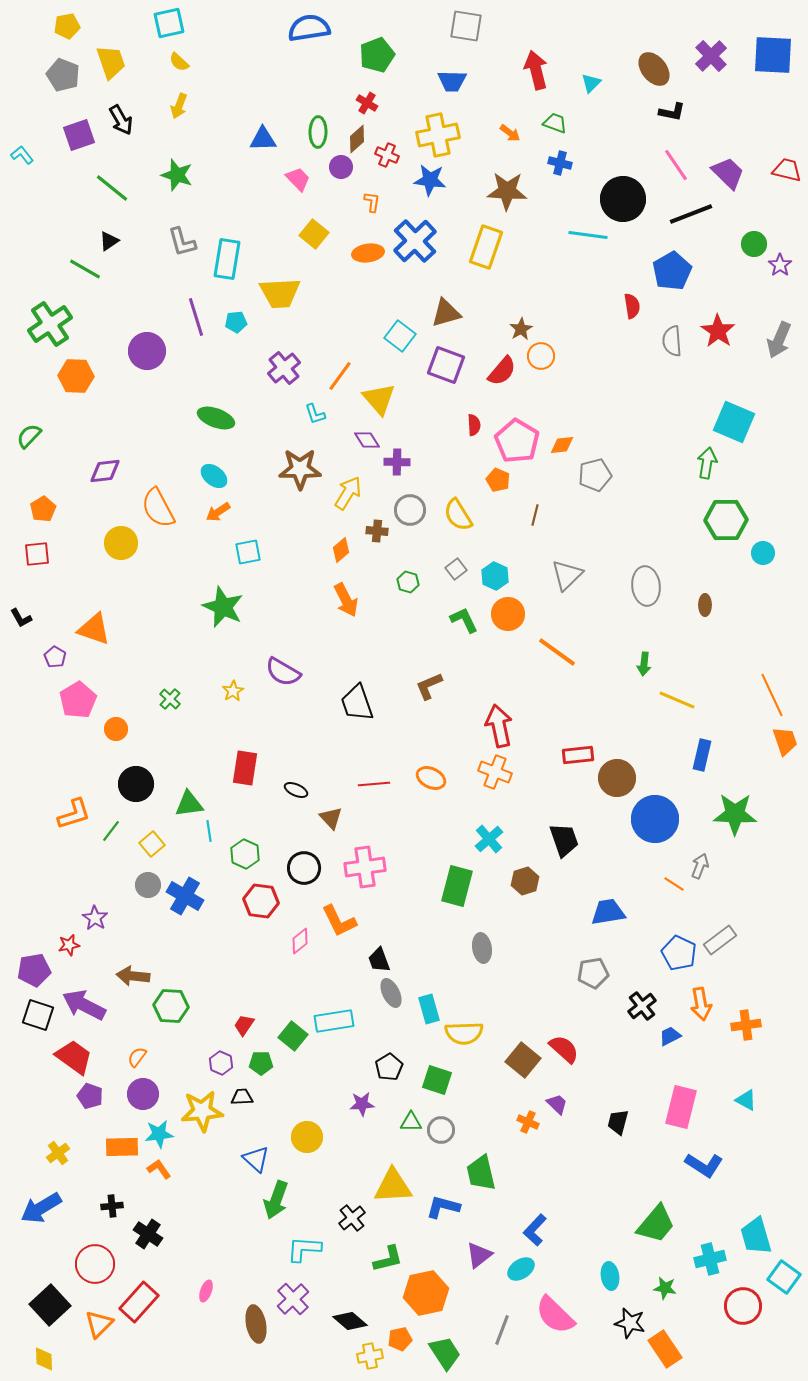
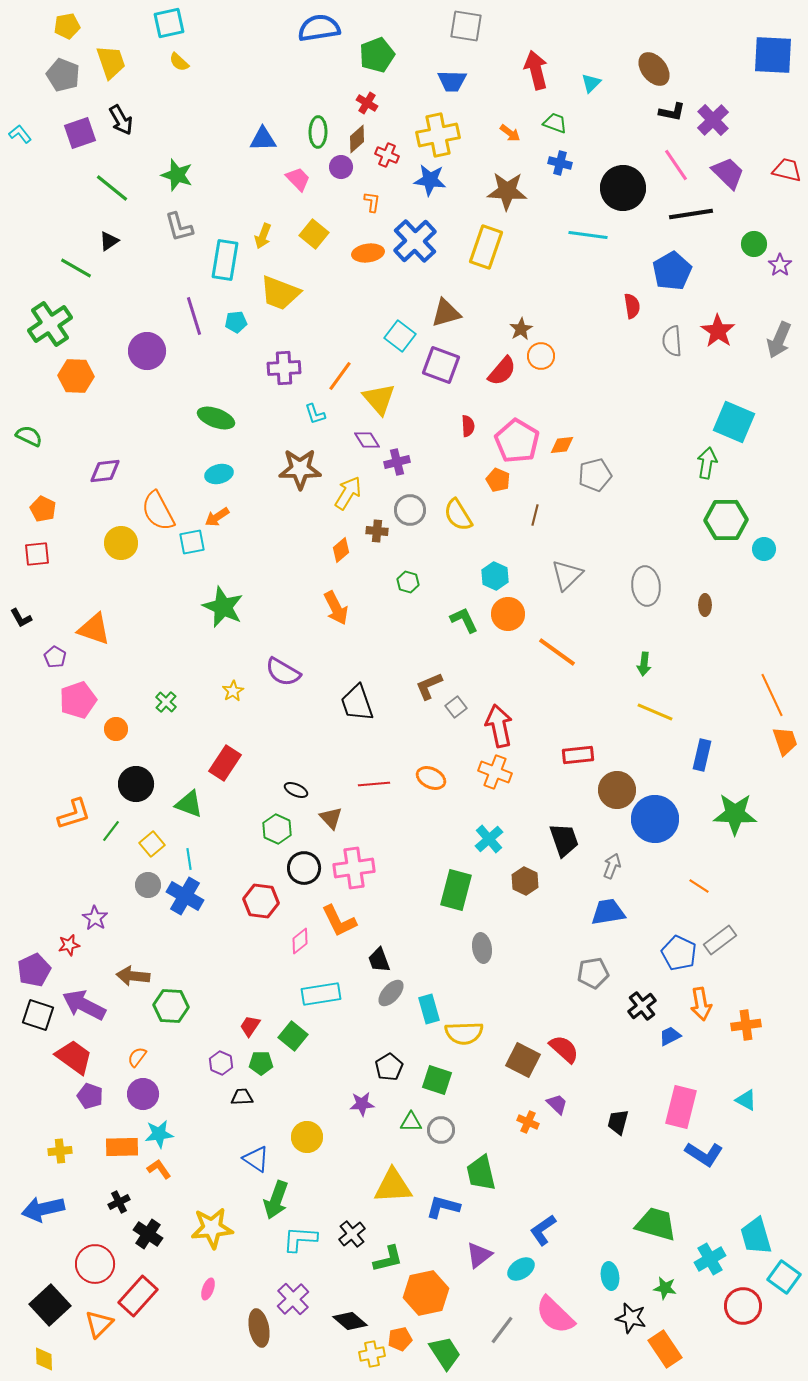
blue semicircle at (309, 28): moved 10 px right
purple cross at (711, 56): moved 2 px right, 64 px down
yellow arrow at (179, 106): moved 84 px right, 130 px down
purple square at (79, 135): moved 1 px right, 2 px up
cyan L-shape at (22, 155): moved 2 px left, 21 px up
black circle at (623, 199): moved 11 px up
black line at (691, 214): rotated 12 degrees clockwise
gray L-shape at (182, 242): moved 3 px left, 15 px up
cyan rectangle at (227, 259): moved 2 px left, 1 px down
green line at (85, 269): moved 9 px left, 1 px up
yellow trapezoid at (280, 293): rotated 24 degrees clockwise
purple line at (196, 317): moved 2 px left, 1 px up
purple square at (446, 365): moved 5 px left
purple cross at (284, 368): rotated 36 degrees clockwise
red semicircle at (474, 425): moved 6 px left, 1 px down
green semicircle at (29, 436): rotated 72 degrees clockwise
purple cross at (397, 462): rotated 15 degrees counterclockwise
cyan ellipse at (214, 476): moved 5 px right, 2 px up; rotated 52 degrees counterclockwise
orange semicircle at (158, 508): moved 3 px down
orange pentagon at (43, 509): rotated 15 degrees counterclockwise
orange arrow at (218, 512): moved 1 px left, 5 px down
cyan square at (248, 552): moved 56 px left, 10 px up
cyan circle at (763, 553): moved 1 px right, 4 px up
gray square at (456, 569): moved 138 px down
orange arrow at (346, 600): moved 10 px left, 8 px down
green cross at (170, 699): moved 4 px left, 3 px down
pink pentagon at (78, 700): rotated 12 degrees clockwise
yellow line at (677, 700): moved 22 px left, 12 px down
red rectangle at (245, 768): moved 20 px left, 5 px up; rotated 24 degrees clockwise
brown circle at (617, 778): moved 12 px down
green triangle at (189, 804): rotated 28 degrees clockwise
cyan line at (209, 831): moved 20 px left, 28 px down
green hexagon at (245, 854): moved 32 px right, 25 px up
gray arrow at (700, 866): moved 88 px left
pink cross at (365, 867): moved 11 px left, 1 px down
brown hexagon at (525, 881): rotated 16 degrees counterclockwise
orange line at (674, 884): moved 25 px right, 2 px down
green rectangle at (457, 886): moved 1 px left, 4 px down
purple pentagon at (34, 970): rotated 16 degrees counterclockwise
gray ellipse at (391, 993): rotated 68 degrees clockwise
cyan rectangle at (334, 1021): moved 13 px left, 27 px up
red trapezoid at (244, 1025): moved 6 px right, 1 px down
brown square at (523, 1060): rotated 12 degrees counterclockwise
yellow star at (202, 1111): moved 10 px right, 117 px down
yellow cross at (58, 1153): moved 2 px right, 2 px up; rotated 30 degrees clockwise
blue triangle at (256, 1159): rotated 8 degrees counterclockwise
blue L-shape at (704, 1165): moved 11 px up
black cross at (112, 1206): moved 7 px right, 4 px up; rotated 20 degrees counterclockwise
blue arrow at (41, 1208): moved 2 px right, 1 px down; rotated 18 degrees clockwise
black cross at (352, 1218): moved 16 px down
green trapezoid at (656, 1224): rotated 114 degrees counterclockwise
blue L-shape at (535, 1230): moved 8 px right; rotated 12 degrees clockwise
cyan L-shape at (304, 1249): moved 4 px left, 10 px up
cyan cross at (710, 1259): rotated 16 degrees counterclockwise
pink ellipse at (206, 1291): moved 2 px right, 2 px up
red rectangle at (139, 1302): moved 1 px left, 6 px up
black star at (630, 1323): moved 1 px right, 5 px up
brown ellipse at (256, 1324): moved 3 px right, 4 px down
gray line at (502, 1330): rotated 16 degrees clockwise
yellow cross at (370, 1356): moved 2 px right, 2 px up
